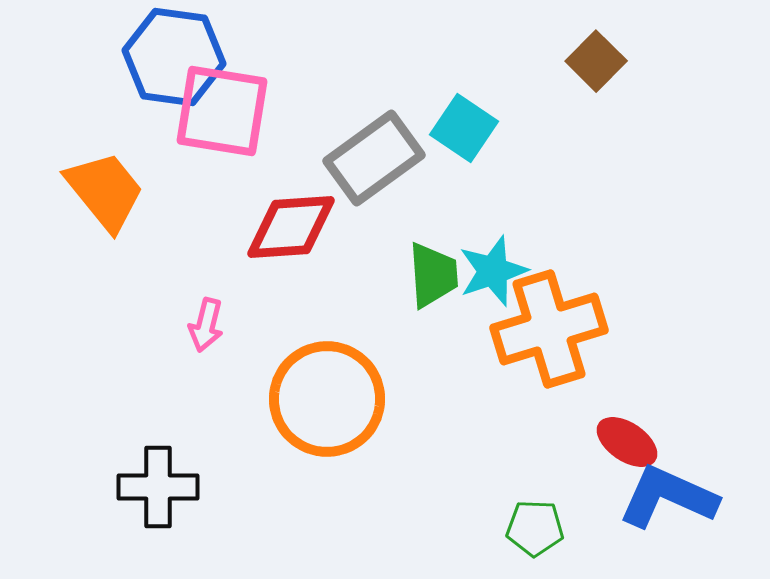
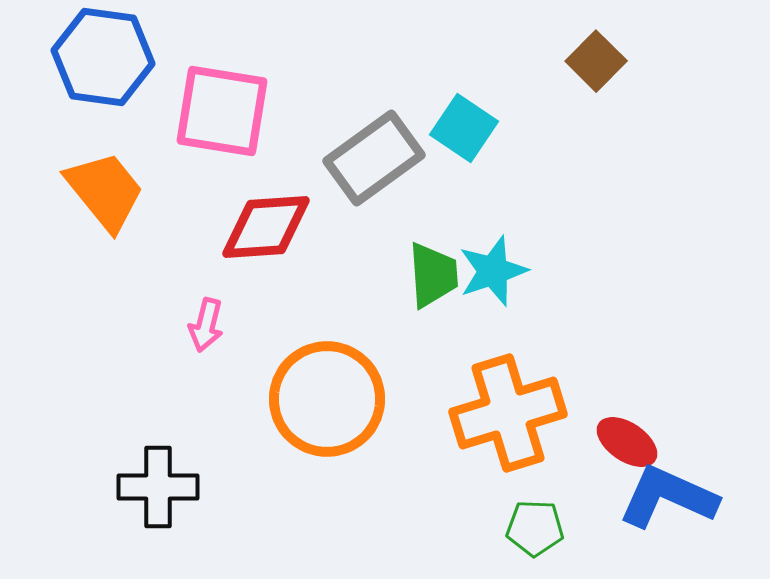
blue hexagon: moved 71 px left
red diamond: moved 25 px left
orange cross: moved 41 px left, 84 px down
